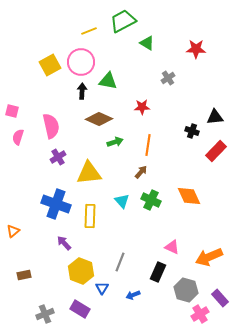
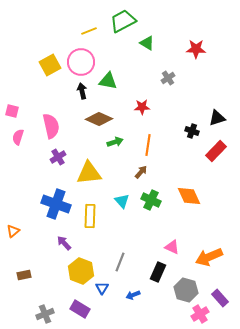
black arrow at (82, 91): rotated 14 degrees counterclockwise
black triangle at (215, 117): moved 2 px right, 1 px down; rotated 12 degrees counterclockwise
